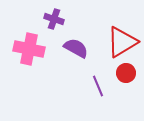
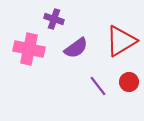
red triangle: moved 1 px left, 1 px up
purple semicircle: rotated 115 degrees clockwise
red circle: moved 3 px right, 9 px down
purple line: rotated 15 degrees counterclockwise
